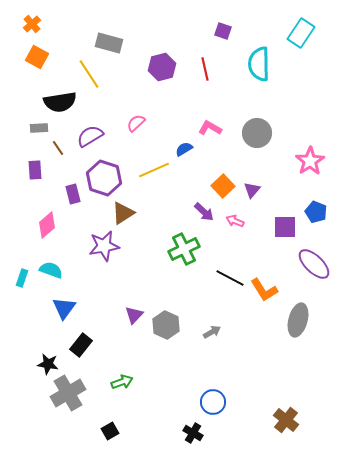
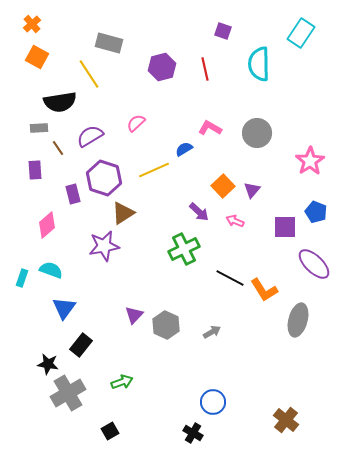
purple arrow at (204, 212): moved 5 px left
